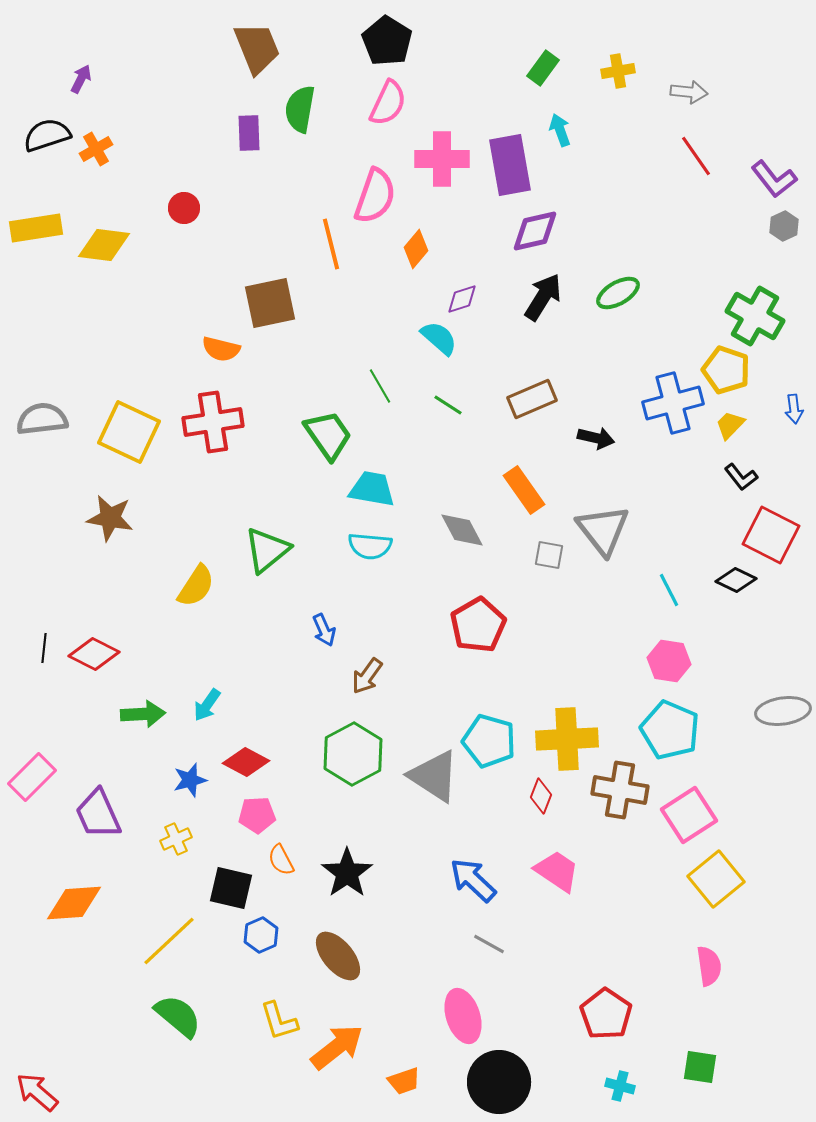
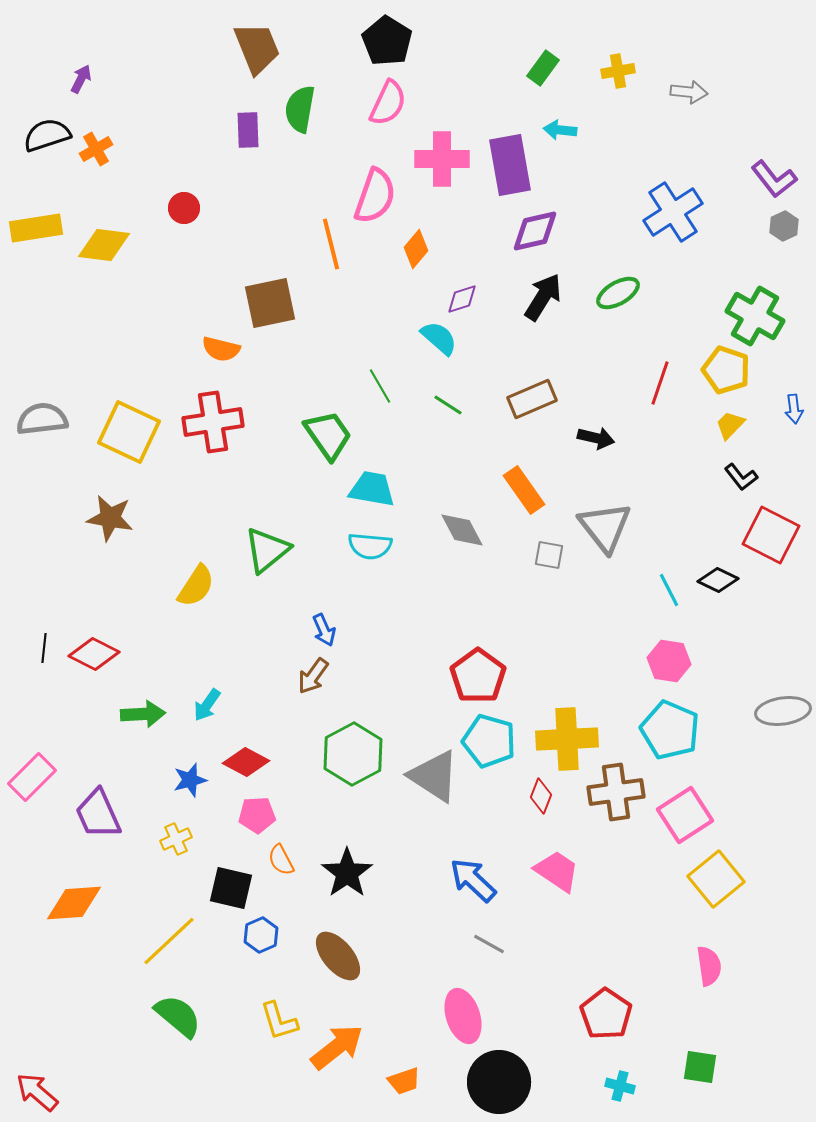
cyan arrow at (560, 130): rotated 64 degrees counterclockwise
purple rectangle at (249, 133): moved 1 px left, 3 px up
red line at (696, 156): moved 36 px left, 227 px down; rotated 54 degrees clockwise
blue cross at (673, 403): moved 191 px up; rotated 18 degrees counterclockwise
gray triangle at (603, 530): moved 2 px right, 3 px up
black diamond at (736, 580): moved 18 px left
red pentagon at (478, 625): moved 51 px down; rotated 6 degrees counterclockwise
brown arrow at (367, 676): moved 54 px left
brown cross at (620, 790): moved 4 px left, 2 px down; rotated 18 degrees counterclockwise
pink square at (689, 815): moved 4 px left
